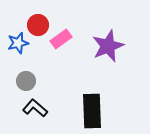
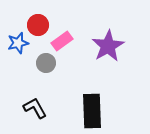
pink rectangle: moved 1 px right, 2 px down
purple star: rotated 8 degrees counterclockwise
gray circle: moved 20 px right, 18 px up
black L-shape: rotated 20 degrees clockwise
